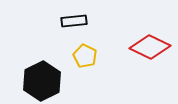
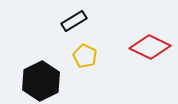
black rectangle: rotated 25 degrees counterclockwise
black hexagon: moved 1 px left
